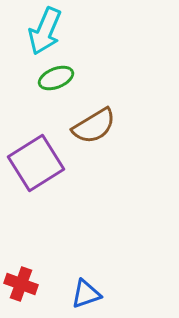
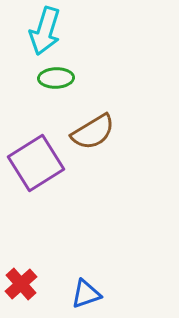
cyan arrow: rotated 6 degrees counterclockwise
green ellipse: rotated 20 degrees clockwise
brown semicircle: moved 1 px left, 6 px down
red cross: rotated 28 degrees clockwise
